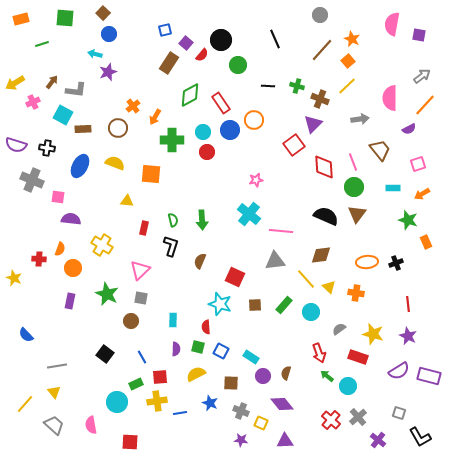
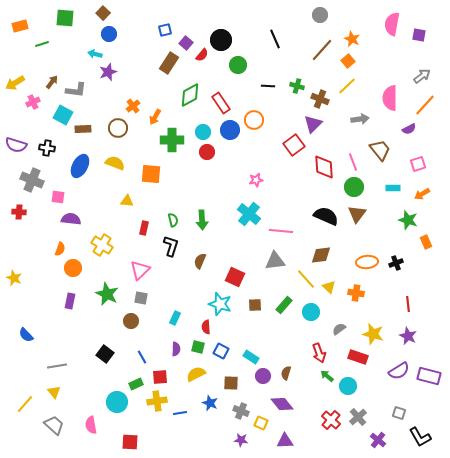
orange rectangle at (21, 19): moved 1 px left, 7 px down
red cross at (39, 259): moved 20 px left, 47 px up
cyan rectangle at (173, 320): moved 2 px right, 2 px up; rotated 24 degrees clockwise
